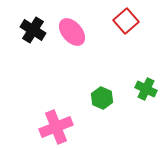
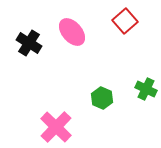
red square: moved 1 px left
black cross: moved 4 px left, 13 px down
pink cross: rotated 24 degrees counterclockwise
